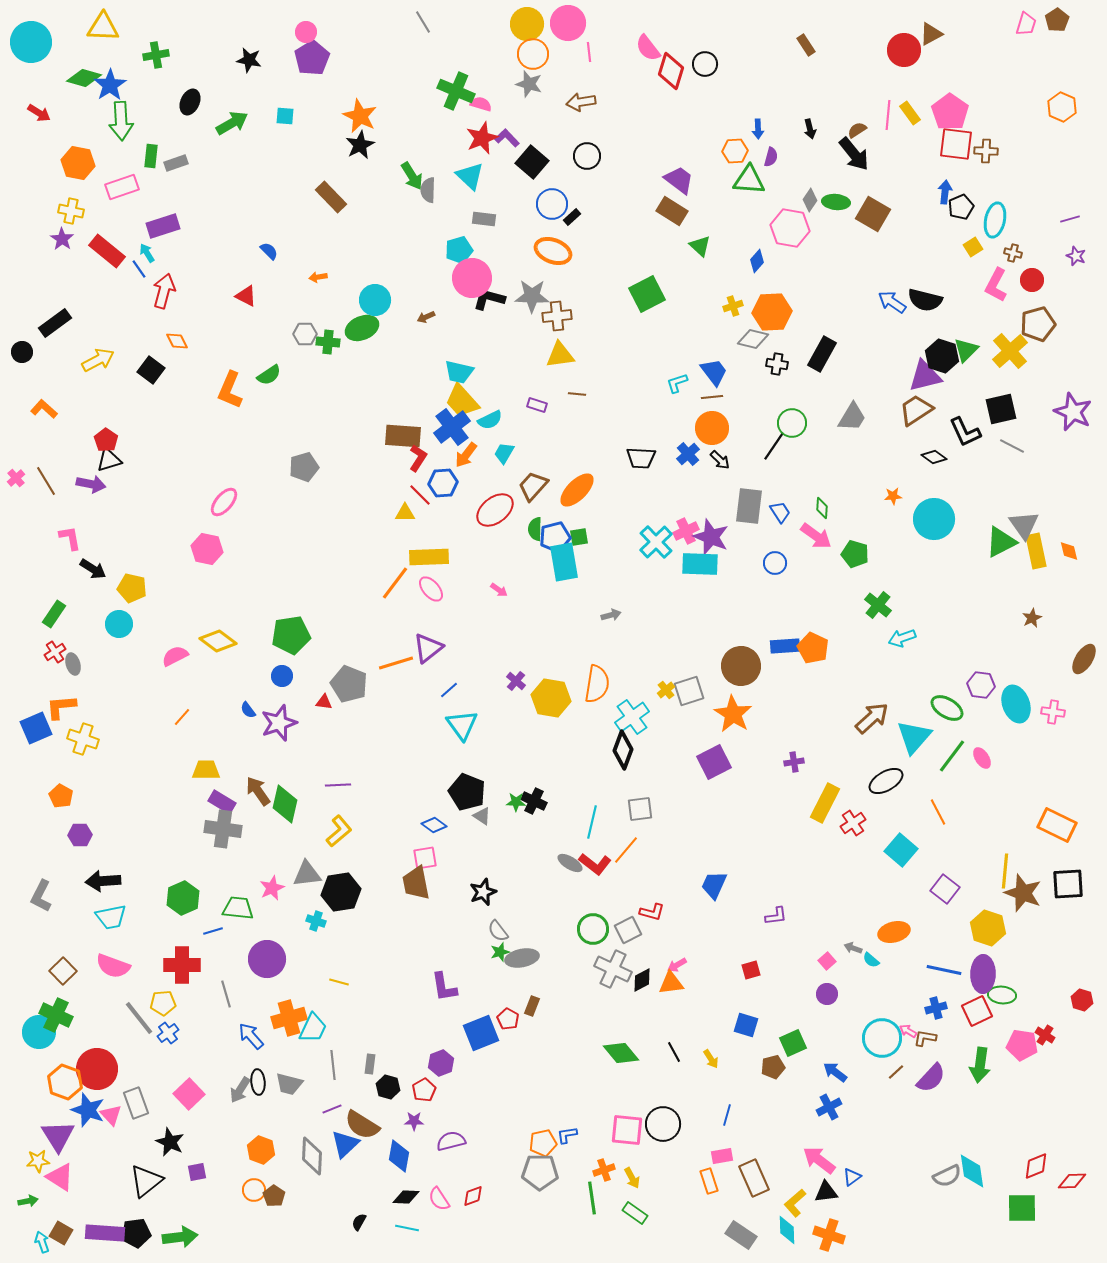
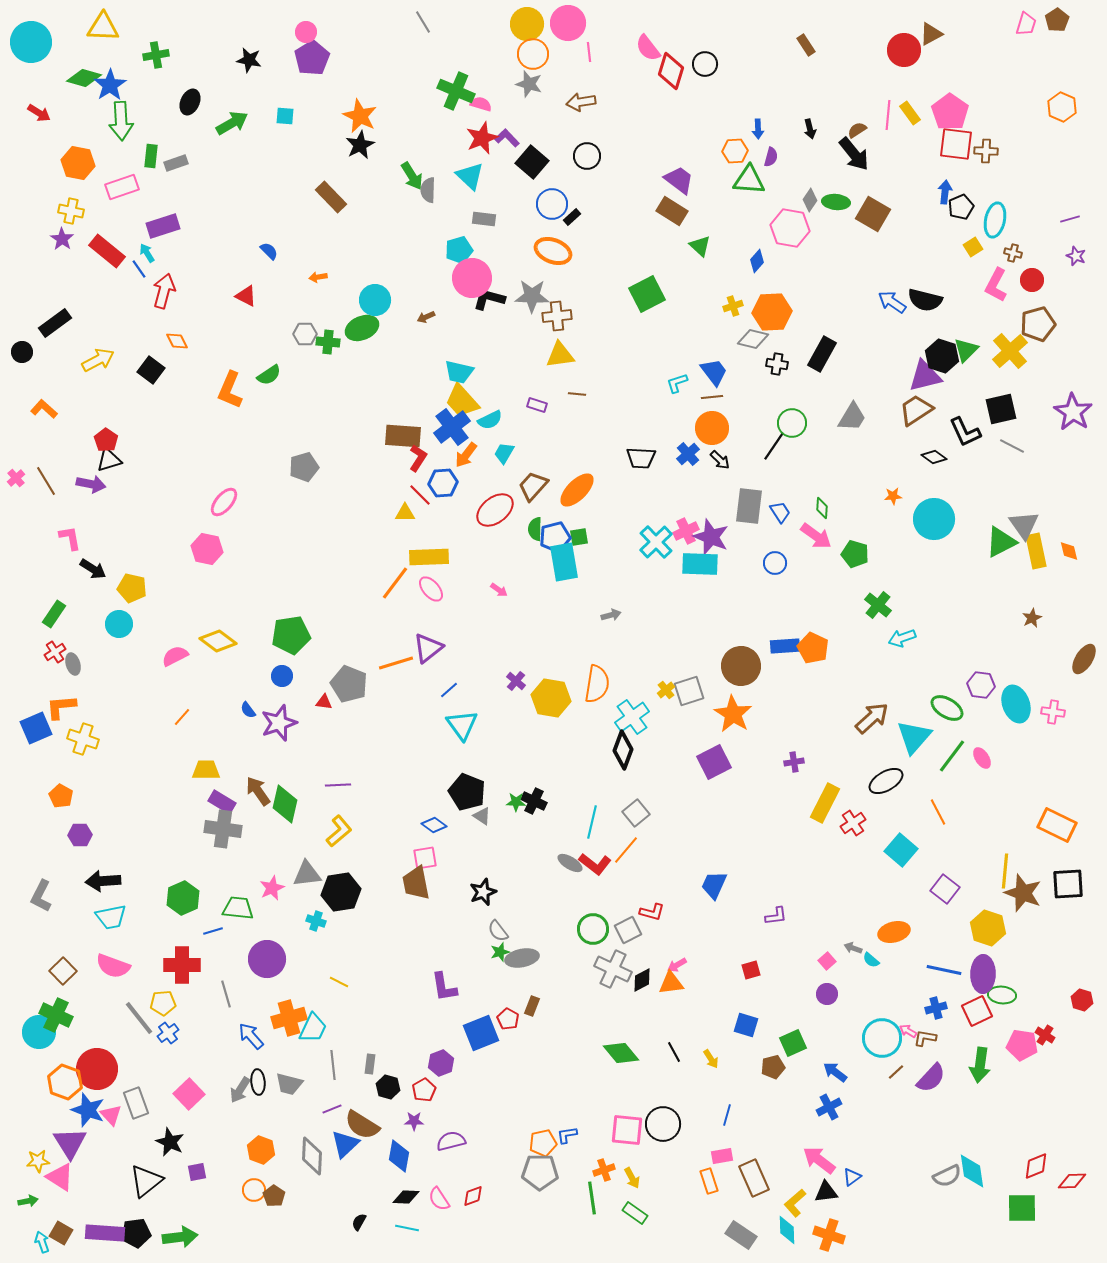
purple star at (1073, 412): rotated 9 degrees clockwise
gray square at (640, 809): moved 4 px left, 4 px down; rotated 32 degrees counterclockwise
yellow line at (339, 982): rotated 12 degrees clockwise
purple triangle at (58, 1136): moved 12 px right, 7 px down
